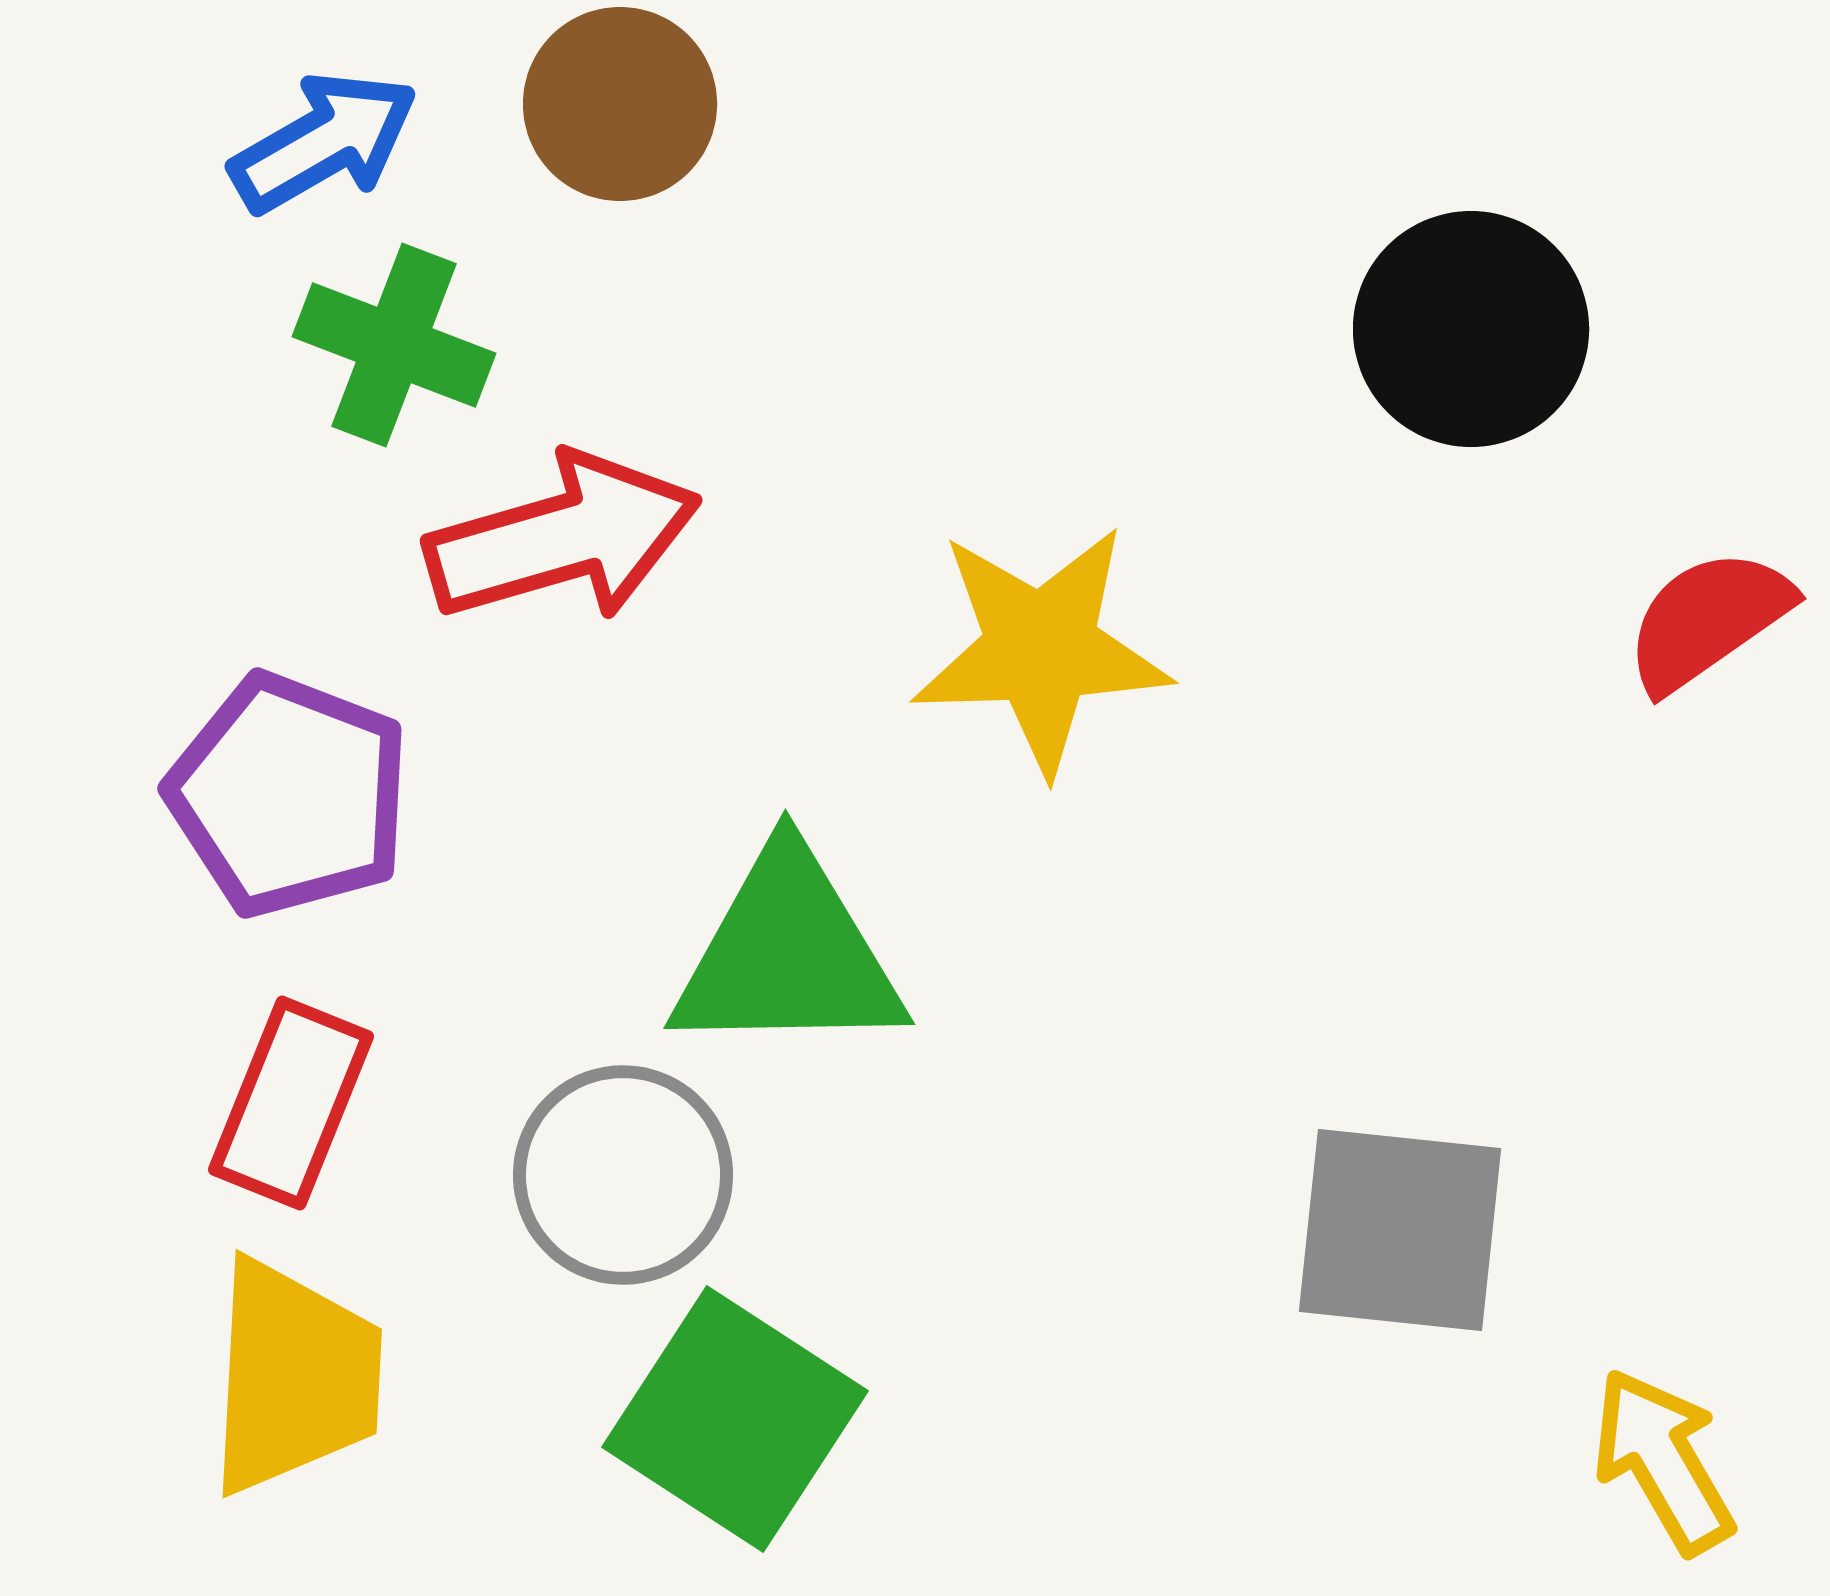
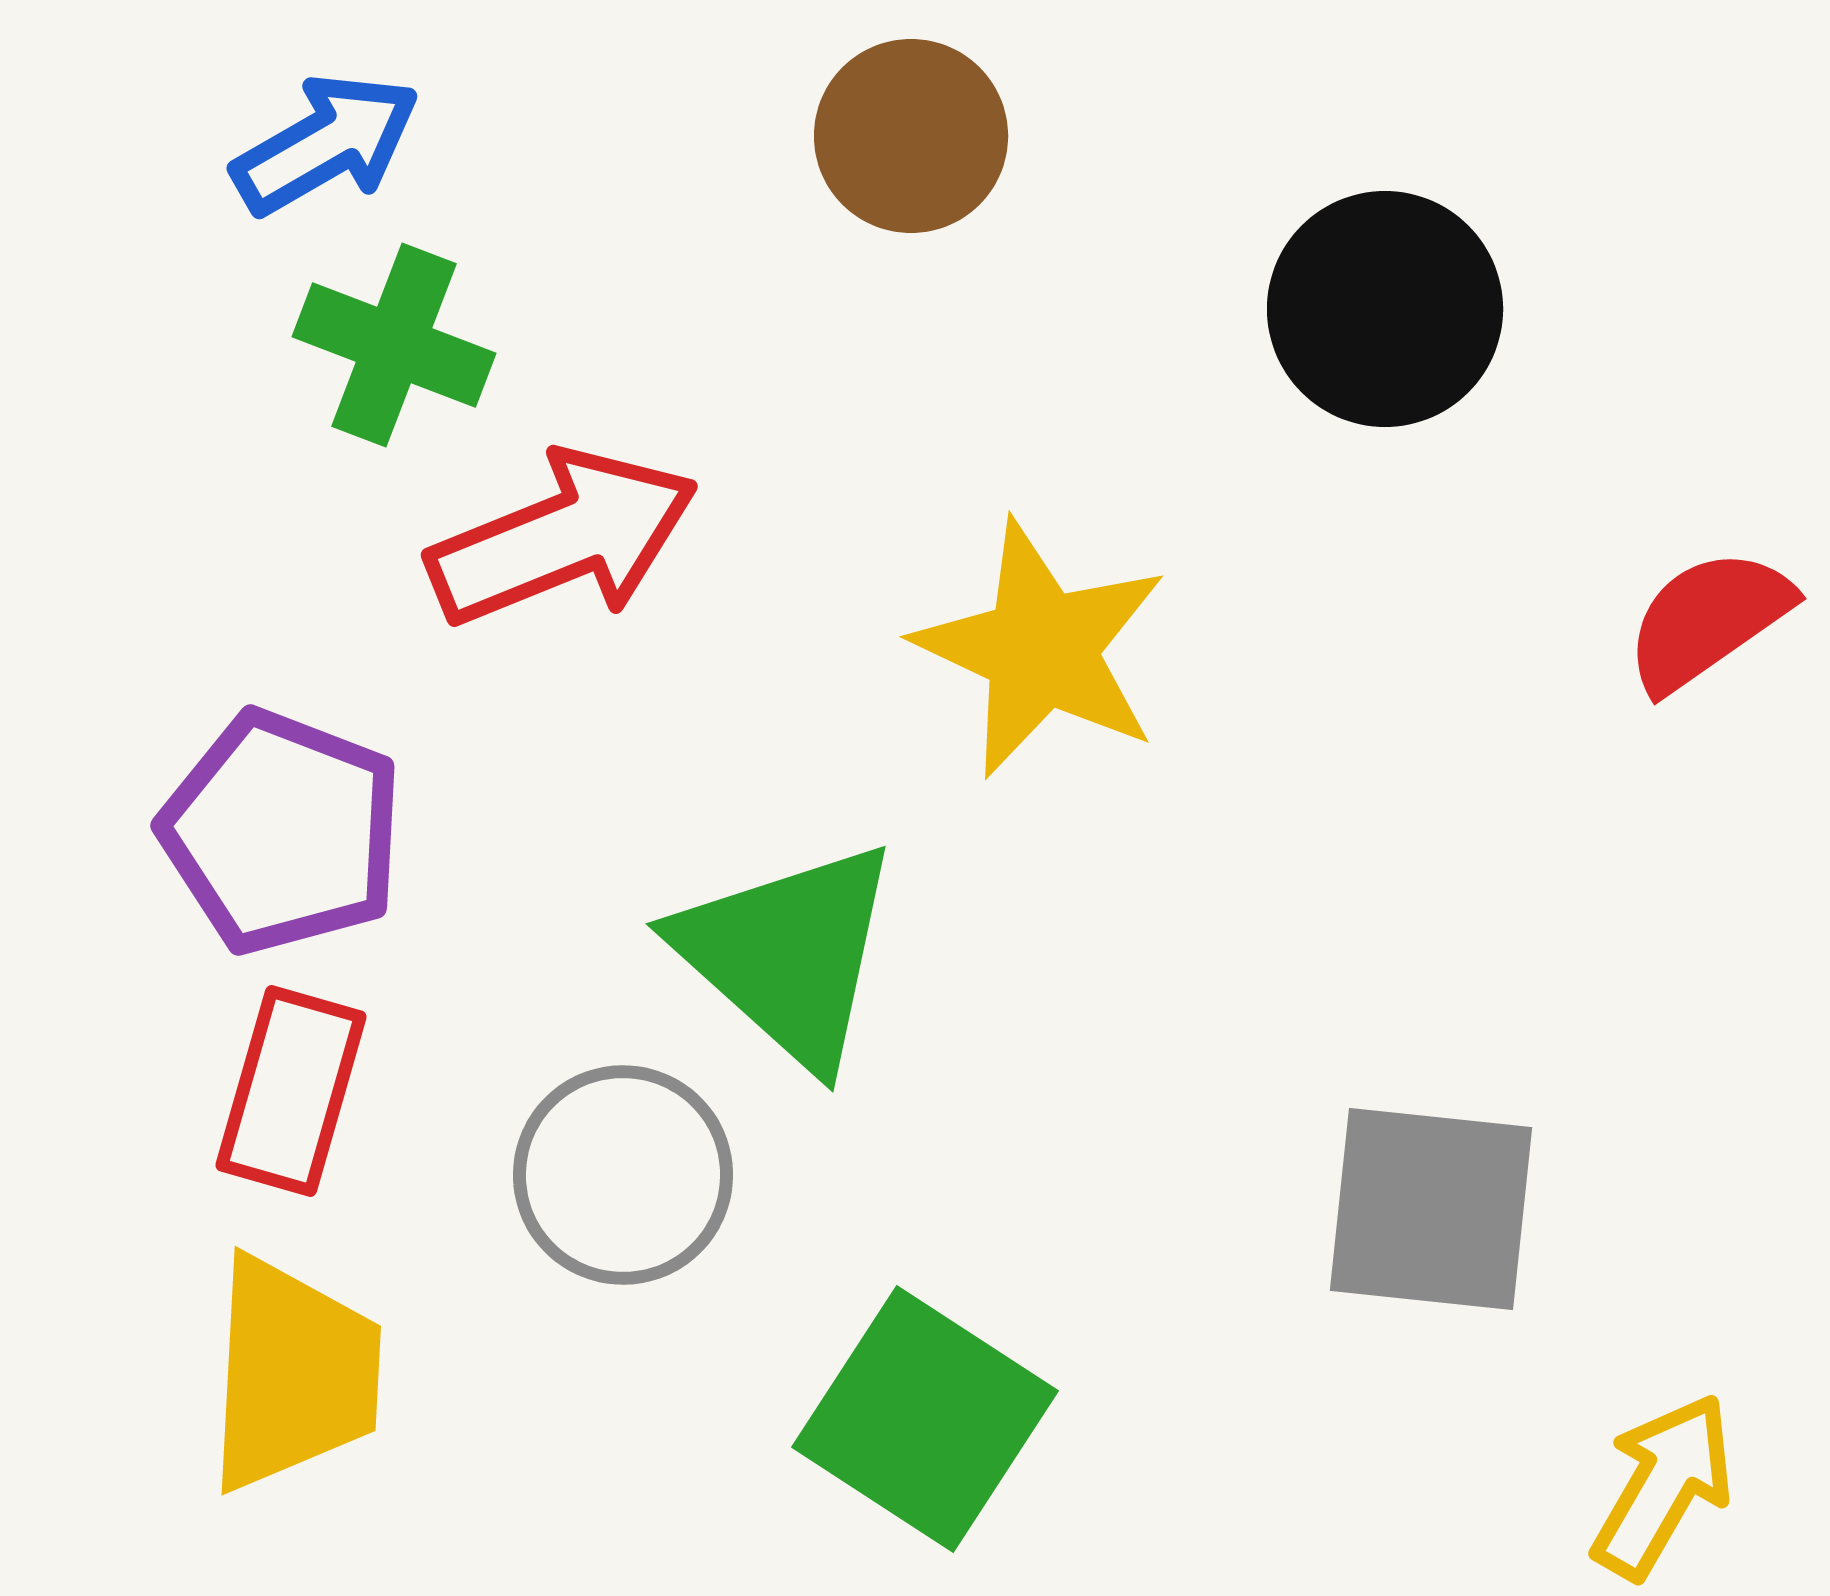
brown circle: moved 291 px right, 32 px down
blue arrow: moved 2 px right, 2 px down
black circle: moved 86 px left, 20 px up
red arrow: rotated 6 degrees counterclockwise
yellow star: rotated 27 degrees clockwise
purple pentagon: moved 7 px left, 37 px down
green triangle: rotated 43 degrees clockwise
red rectangle: moved 12 px up; rotated 6 degrees counterclockwise
gray square: moved 31 px right, 21 px up
yellow trapezoid: moved 1 px left, 3 px up
green square: moved 190 px right
yellow arrow: moved 25 px down; rotated 60 degrees clockwise
